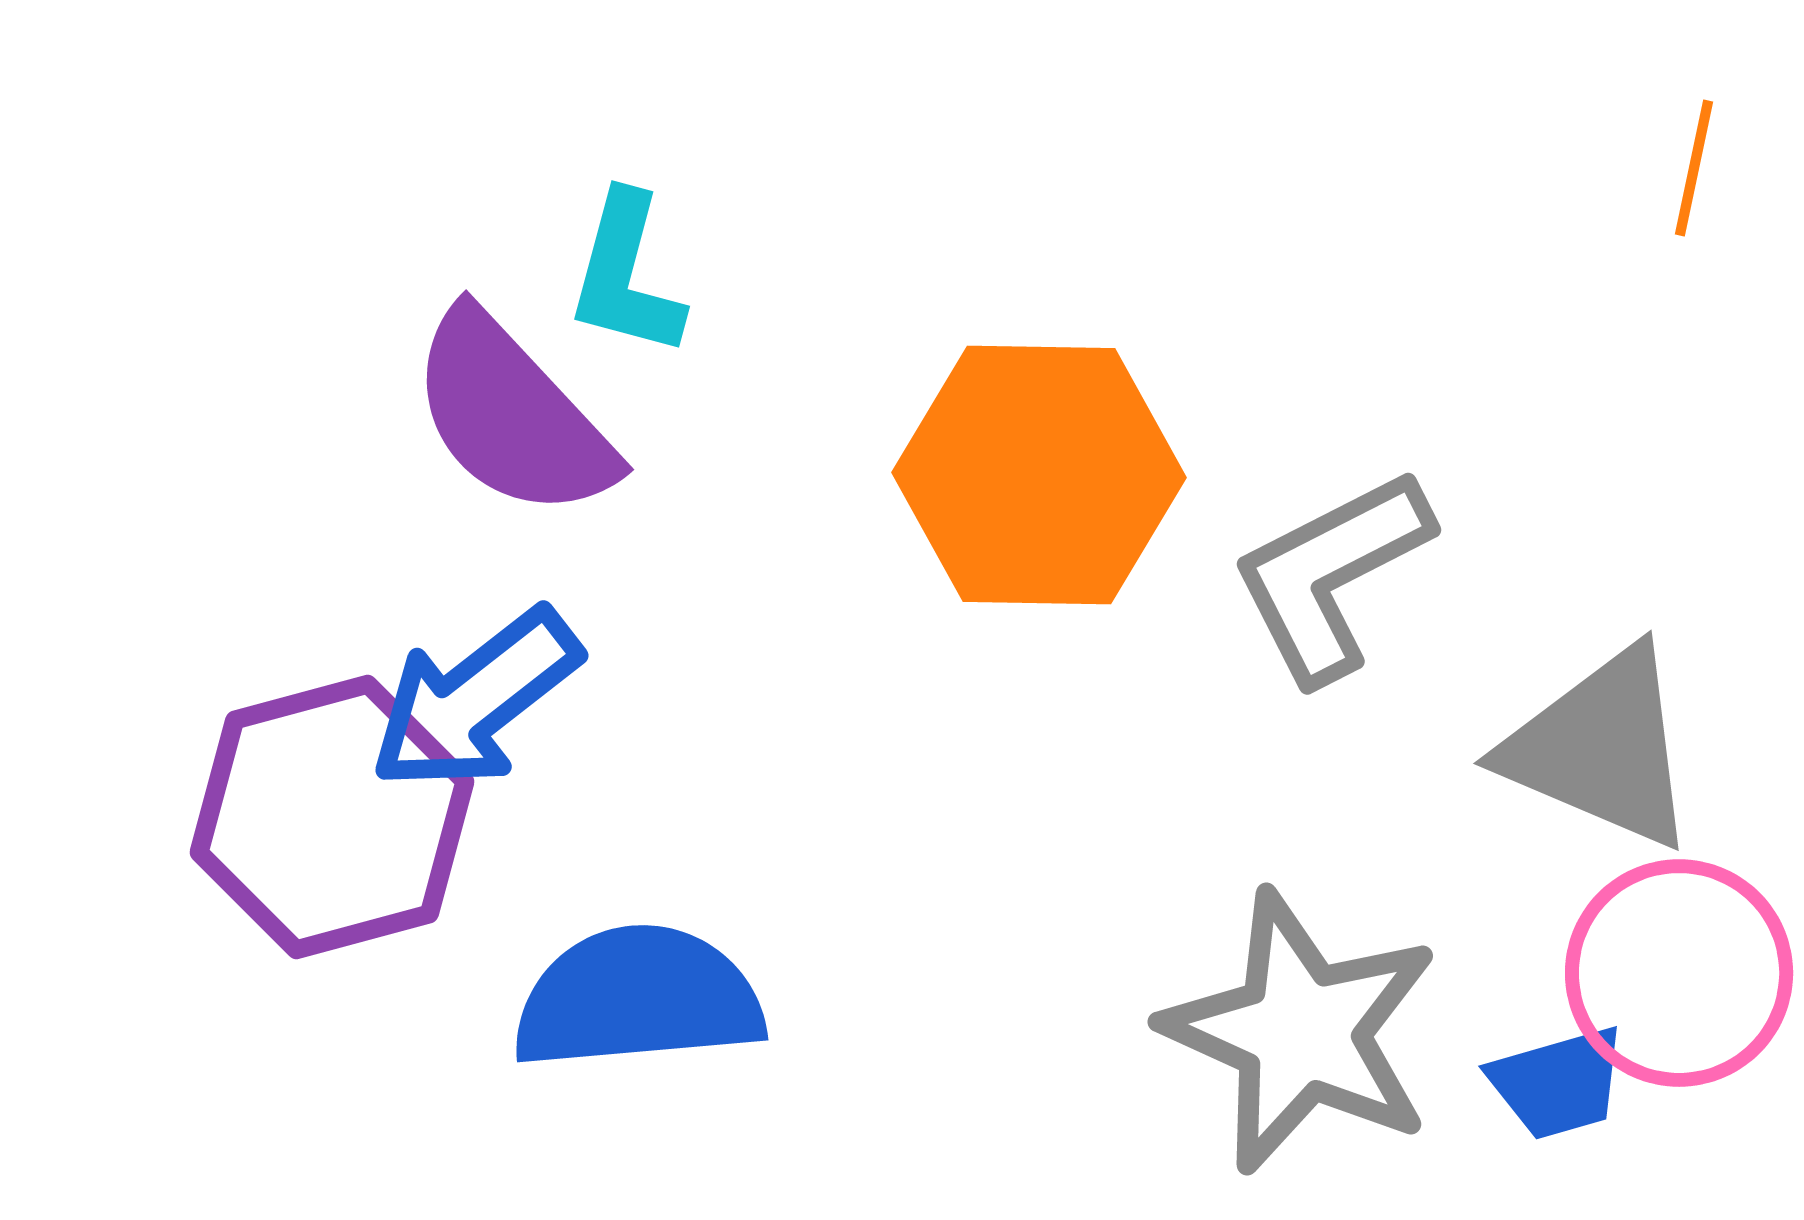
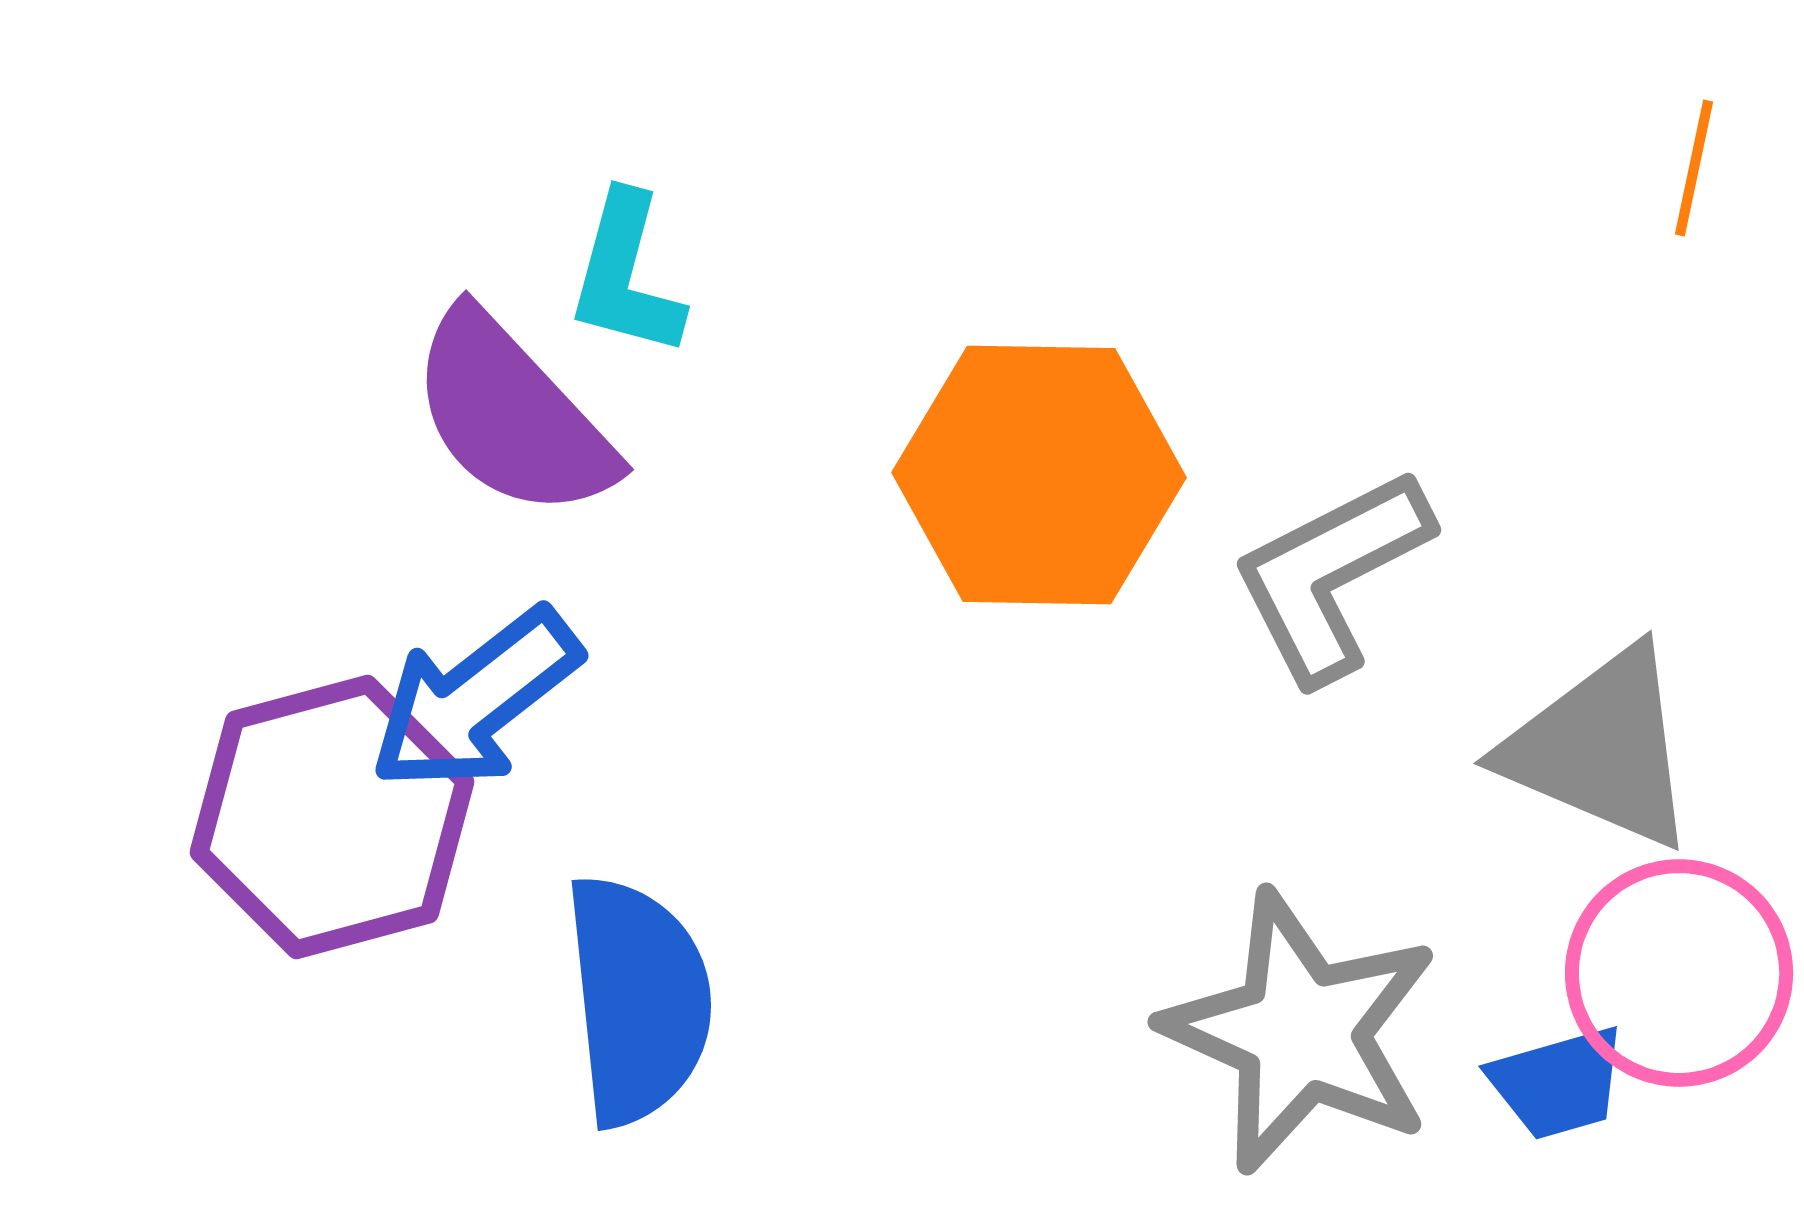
blue semicircle: moved 2 px down; rotated 89 degrees clockwise
